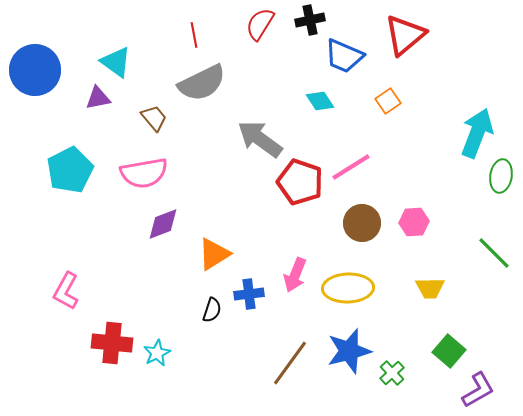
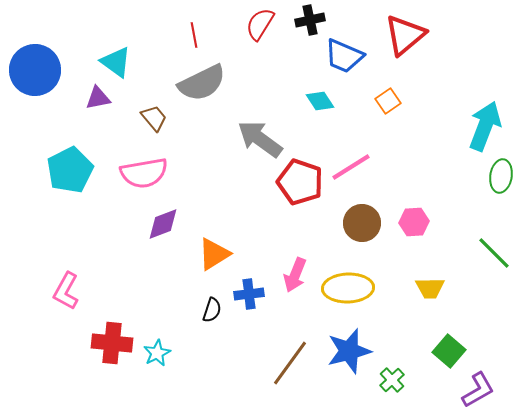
cyan arrow: moved 8 px right, 7 px up
green cross: moved 7 px down
